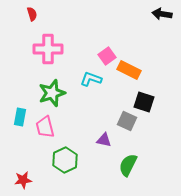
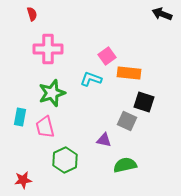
black arrow: rotated 12 degrees clockwise
orange rectangle: moved 3 px down; rotated 20 degrees counterclockwise
green semicircle: moved 3 px left; rotated 50 degrees clockwise
